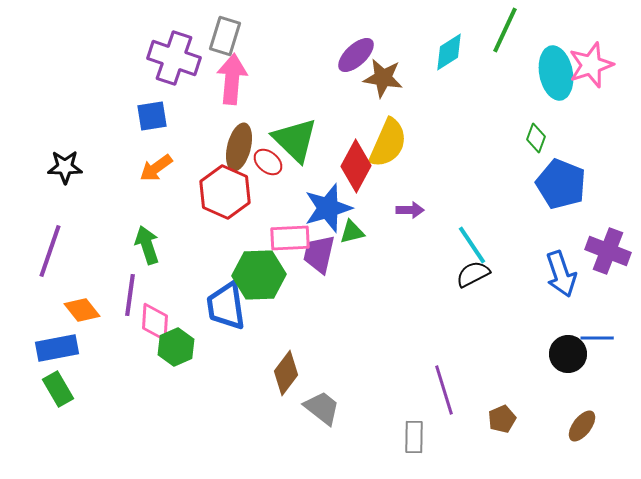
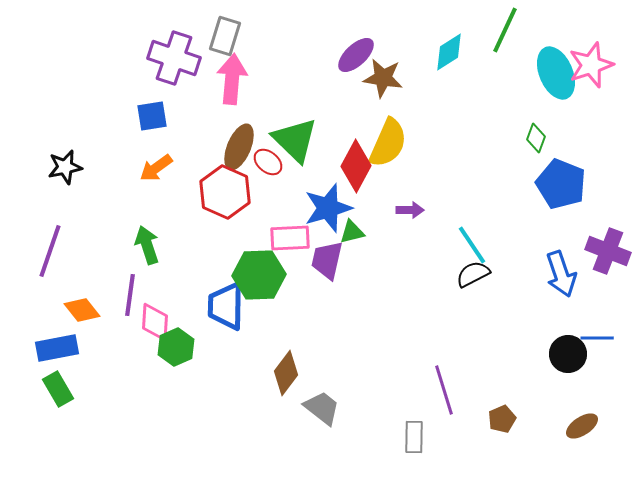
cyan ellipse at (556, 73): rotated 12 degrees counterclockwise
brown ellipse at (239, 147): rotated 9 degrees clockwise
black star at (65, 167): rotated 12 degrees counterclockwise
purple trapezoid at (319, 254): moved 8 px right, 6 px down
blue trapezoid at (226, 306): rotated 9 degrees clockwise
brown ellipse at (582, 426): rotated 20 degrees clockwise
